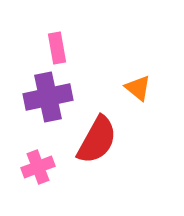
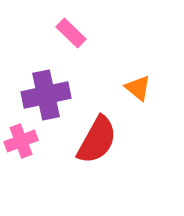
pink rectangle: moved 14 px right, 15 px up; rotated 36 degrees counterclockwise
purple cross: moved 2 px left, 2 px up
pink cross: moved 17 px left, 26 px up
